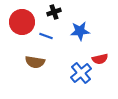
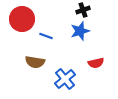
black cross: moved 29 px right, 2 px up
red circle: moved 3 px up
blue star: rotated 12 degrees counterclockwise
red semicircle: moved 4 px left, 4 px down
blue cross: moved 16 px left, 6 px down
